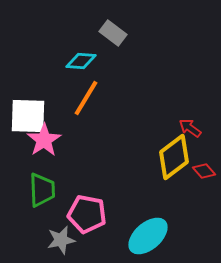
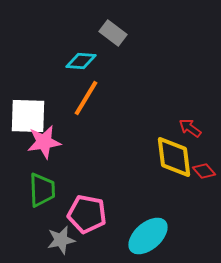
pink star: moved 2 px down; rotated 24 degrees clockwise
yellow diamond: rotated 60 degrees counterclockwise
